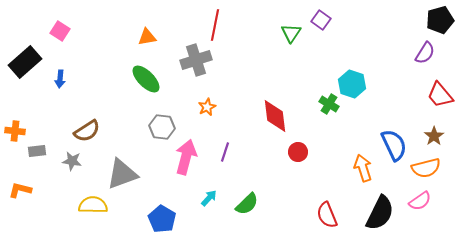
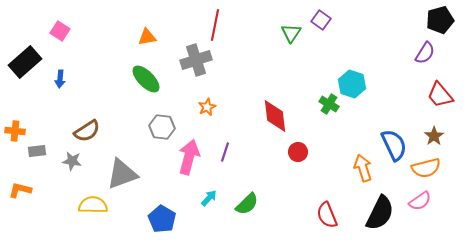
pink arrow: moved 3 px right
